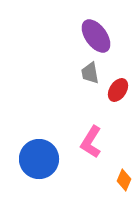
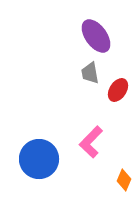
pink L-shape: rotated 12 degrees clockwise
